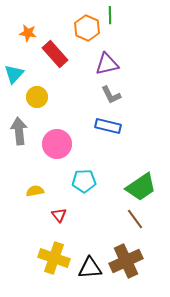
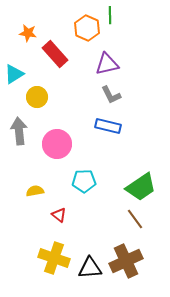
cyan triangle: rotated 15 degrees clockwise
red triangle: rotated 14 degrees counterclockwise
